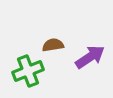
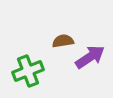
brown semicircle: moved 10 px right, 4 px up
